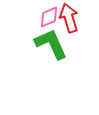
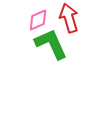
pink diamond: moved 11 px left, 3 px down
